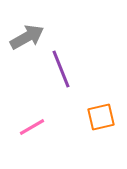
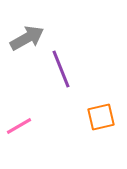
gray arrow: moved 1 px down
pink line: moved 13 px left, 1 px up
